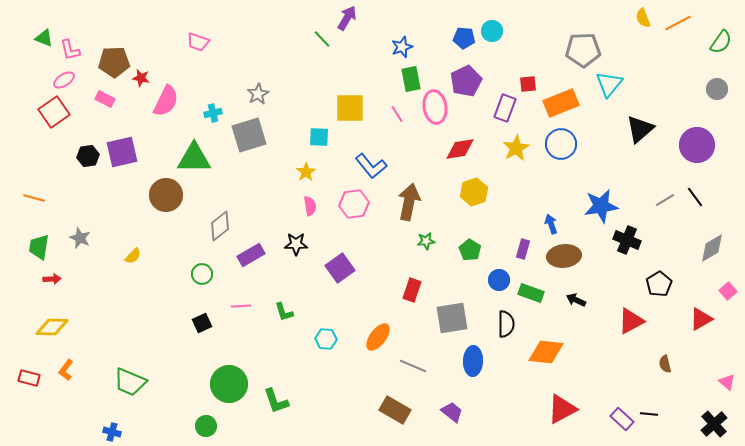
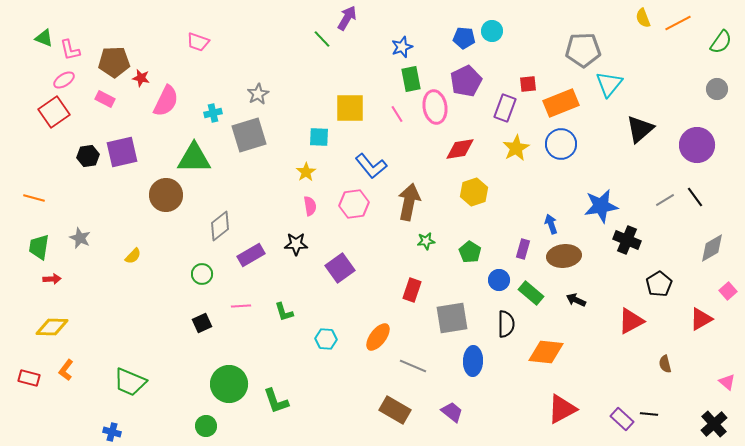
green pentagon at (470, 250): moved 2 px down
green rectangle at (531, 293): rotated 20 degrees clockwise
